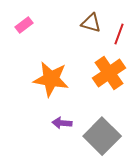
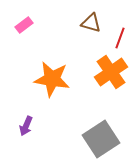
red line: moved 1 px right, 4 px down
orange cross: moved 2 px right, 1 px up
orange star: moved 1 px right
purple arrow: moved 36 px left, 3 px down; rotated 72 degrees counterclockwise
gray square: moved 1 px left, 3 px down; rotated 12 degrees clockwise
